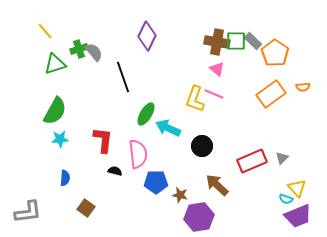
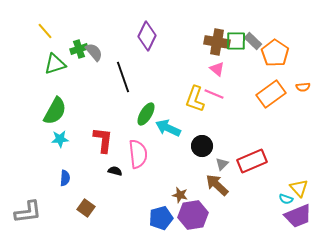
gray triangle: moved 60 px left, 6 px down
blue pentagon: moved 5 px right, 36 px down; rotated 15 degrees counterclockwise
yellow triangle: moved 2 px right
purple hexagon: moved 6 px left, 2 px up
